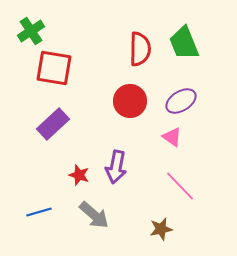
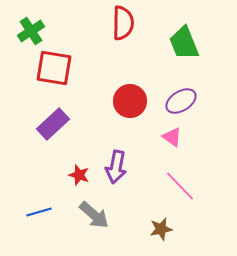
red semicircle: moved 17 px left, 26 px up
